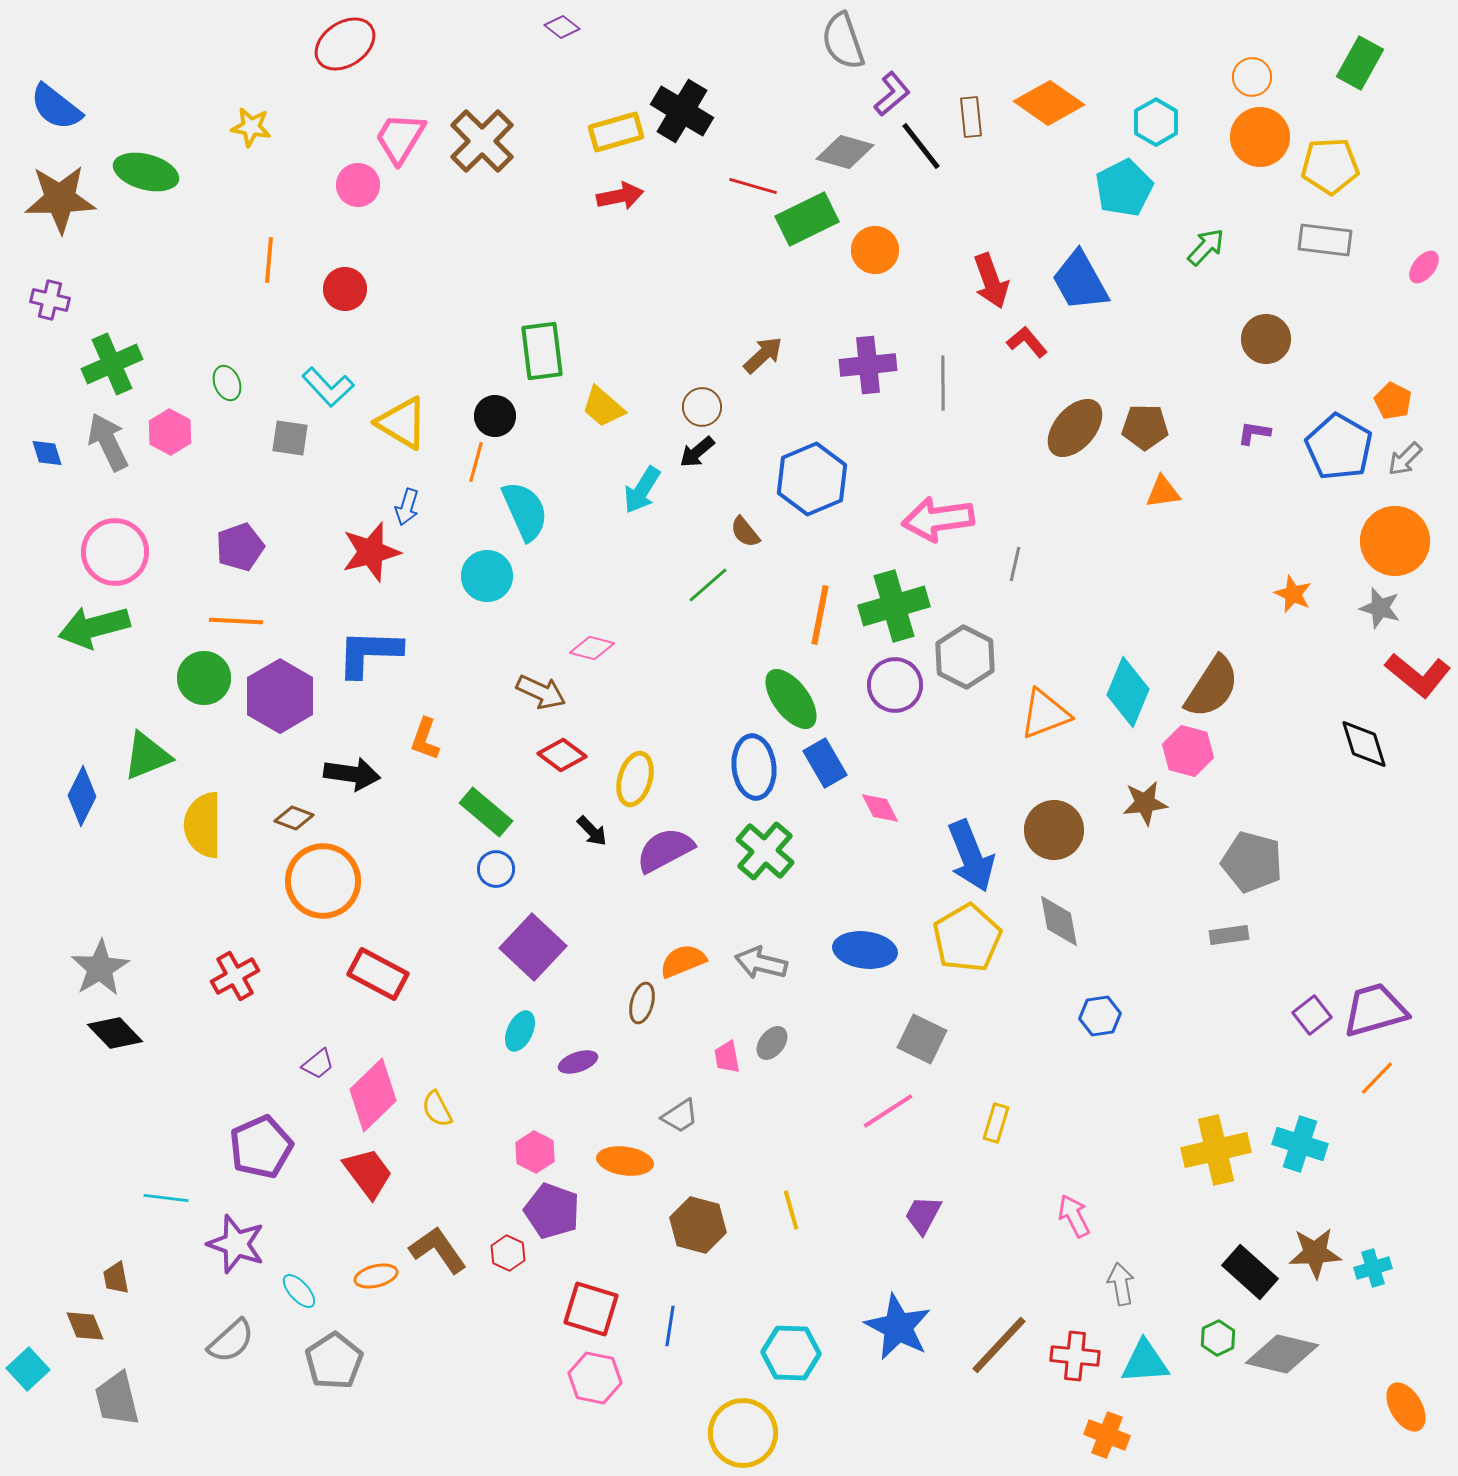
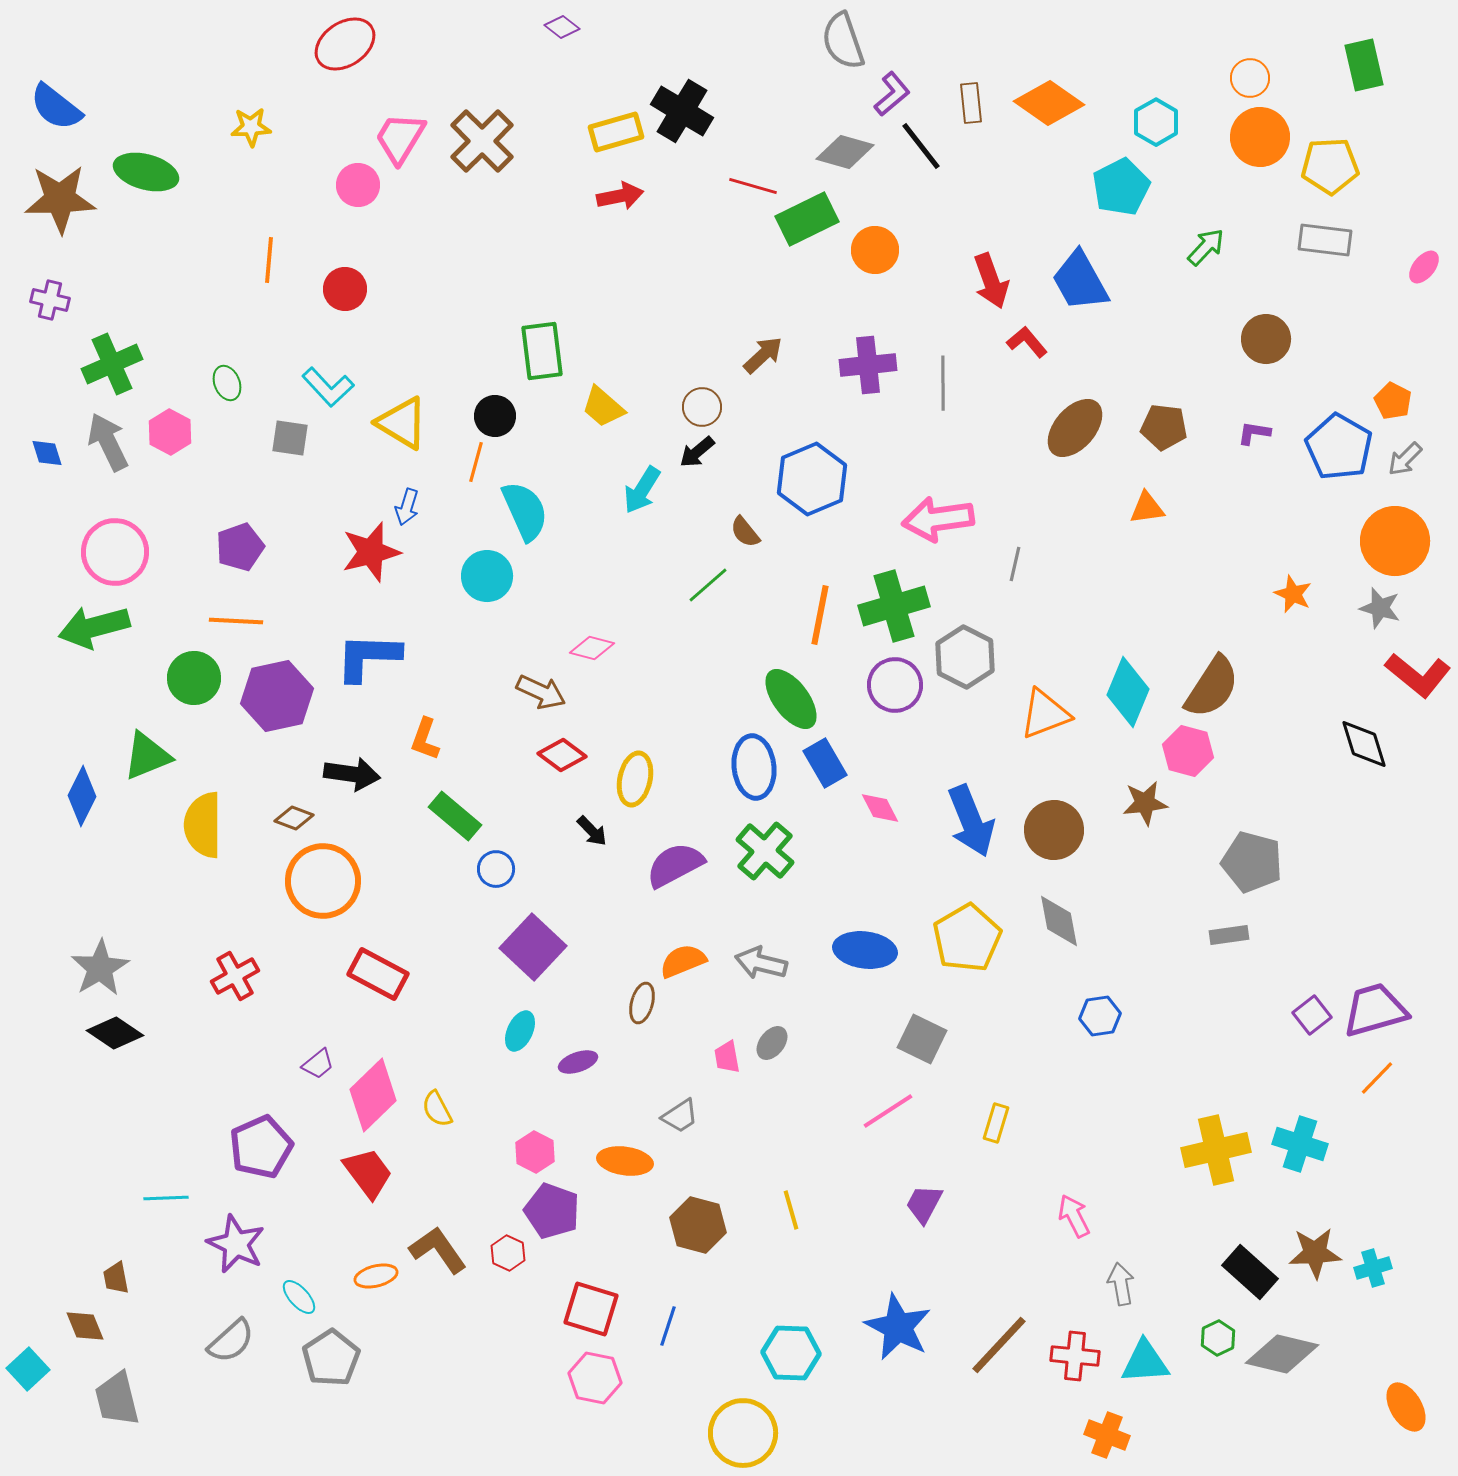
green rectangle at (1360, 63): moved 4 px right, 2 px down; rotated 42 degrees counterclockwise
orange circle at (1252, 77): moved 2 px left, 1 px down
brown rectangle at (971, 117): moved 14 px up
yellow star at (251, 127): rotated 12 degrees counterclockwise
cyan pentagon at (1124, 188): moved 3 px left, 1 px up
brown pentagon at (1145, 427): moved 19 px right; rotated 6 degrees clockwise
orange triangle at (1163, 492): moved 16 px left, 16 px down
blue L-shape at (369, 653): moved 1 px left, 4 px down
green circle at (204, 678): moved 10 px left
purple hexagon at (280, 696): moved 3 px left; rotated 18 degrees clockwise
yellow ellipse at (635, 779): rotated 4 degrees counterclockwise
green rectangle at (486, 812): moved 31 px left, 4 px down
purple semicircle at (665, 850): moved 10 px right, 15 px down
blue arrow at (971, 856): moved 35 px up
black diamond at (115, 1033): rotated 12 degrees counterclockwise
cyan line at (166, 1198): rotated 9 degrees counterclockwise
purple trapezoid at (923, 1215): moved 1 px right, 11 px up
purple star at (236, 1244): rotated 6 degrees clockwise
cyan ellipse at (299, 1291): moved 6 px down
blue line at (670, 1326): moved 2 px left; rotated 9 degrees clockwise
gray pentagon at (334, 1361): moved 3 px left, 3 px up
